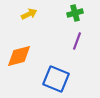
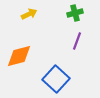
blue square: rotated 20 degrees clockwise
